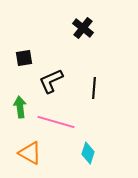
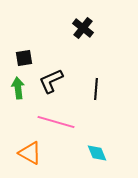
black line: moved 2 px right, 1 px down
green arrow: moved 2 px left, 19 px up
cyan diamond: moved 9 px right; rotated 40 degrees counterclockwise
